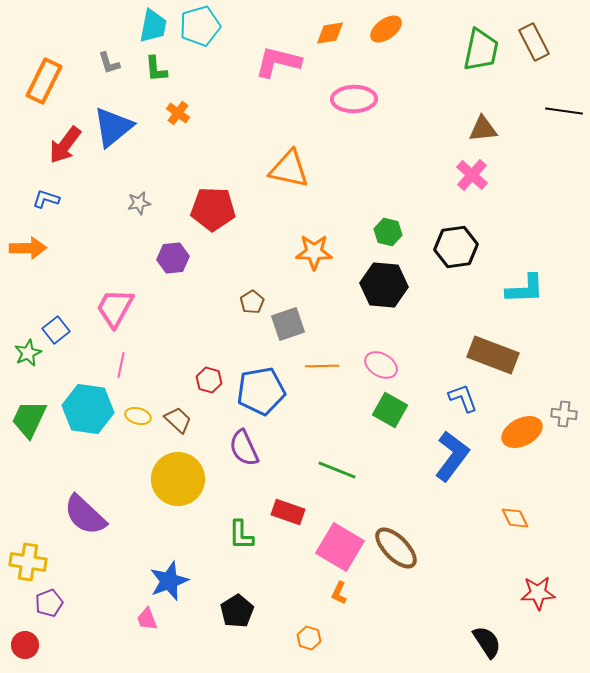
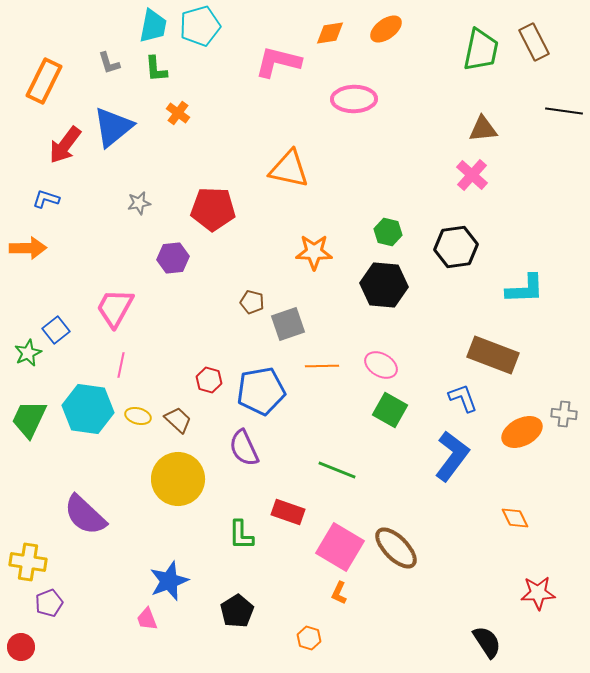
brown pentagon at (252, 302): rotated 25 degrees counterclockwise
red circle at (25, 645): moved 4 px left, 2 px down
